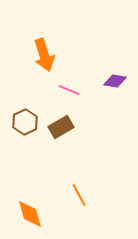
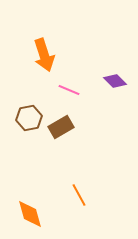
purple diamond: rotated 35 degrees clockwise
brown hexagon: moved 4 px right, 4 px up; rotated 15 degrees clockwise
